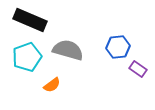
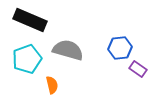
blue hexagon: moved 2 px right, 1 px down
cyan pentagon: moved 2 px down
orange semicircle: rotated 66 degrees counterclockwise
